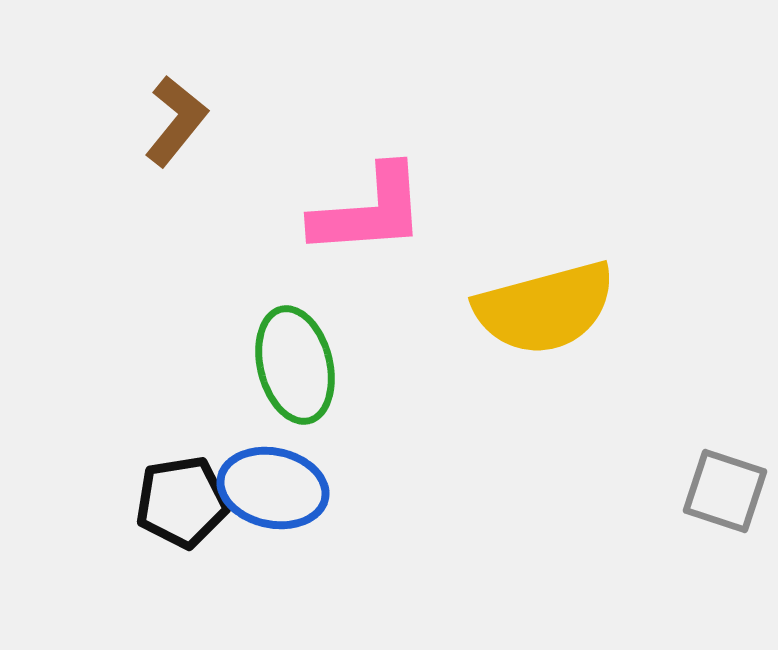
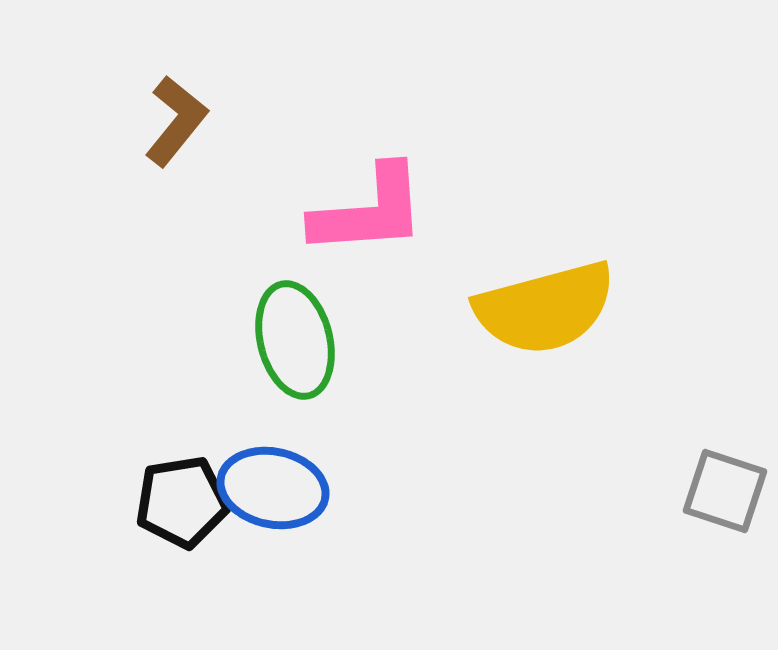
green ellipse: moved 25 px up
